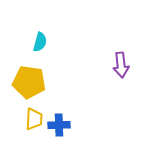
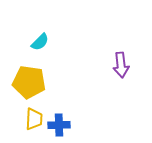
cyan semicircle: rotated 30 degrees clockwise
